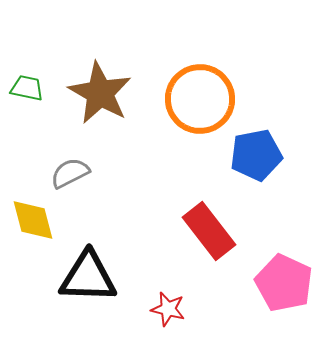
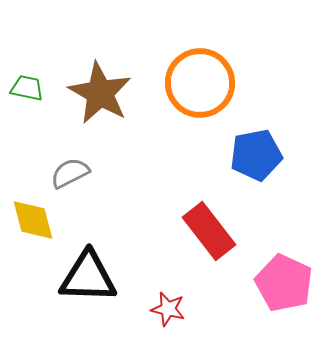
orange circle: moved 16 px up
